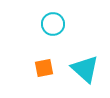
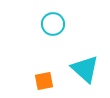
orange square: moved 13 px down
